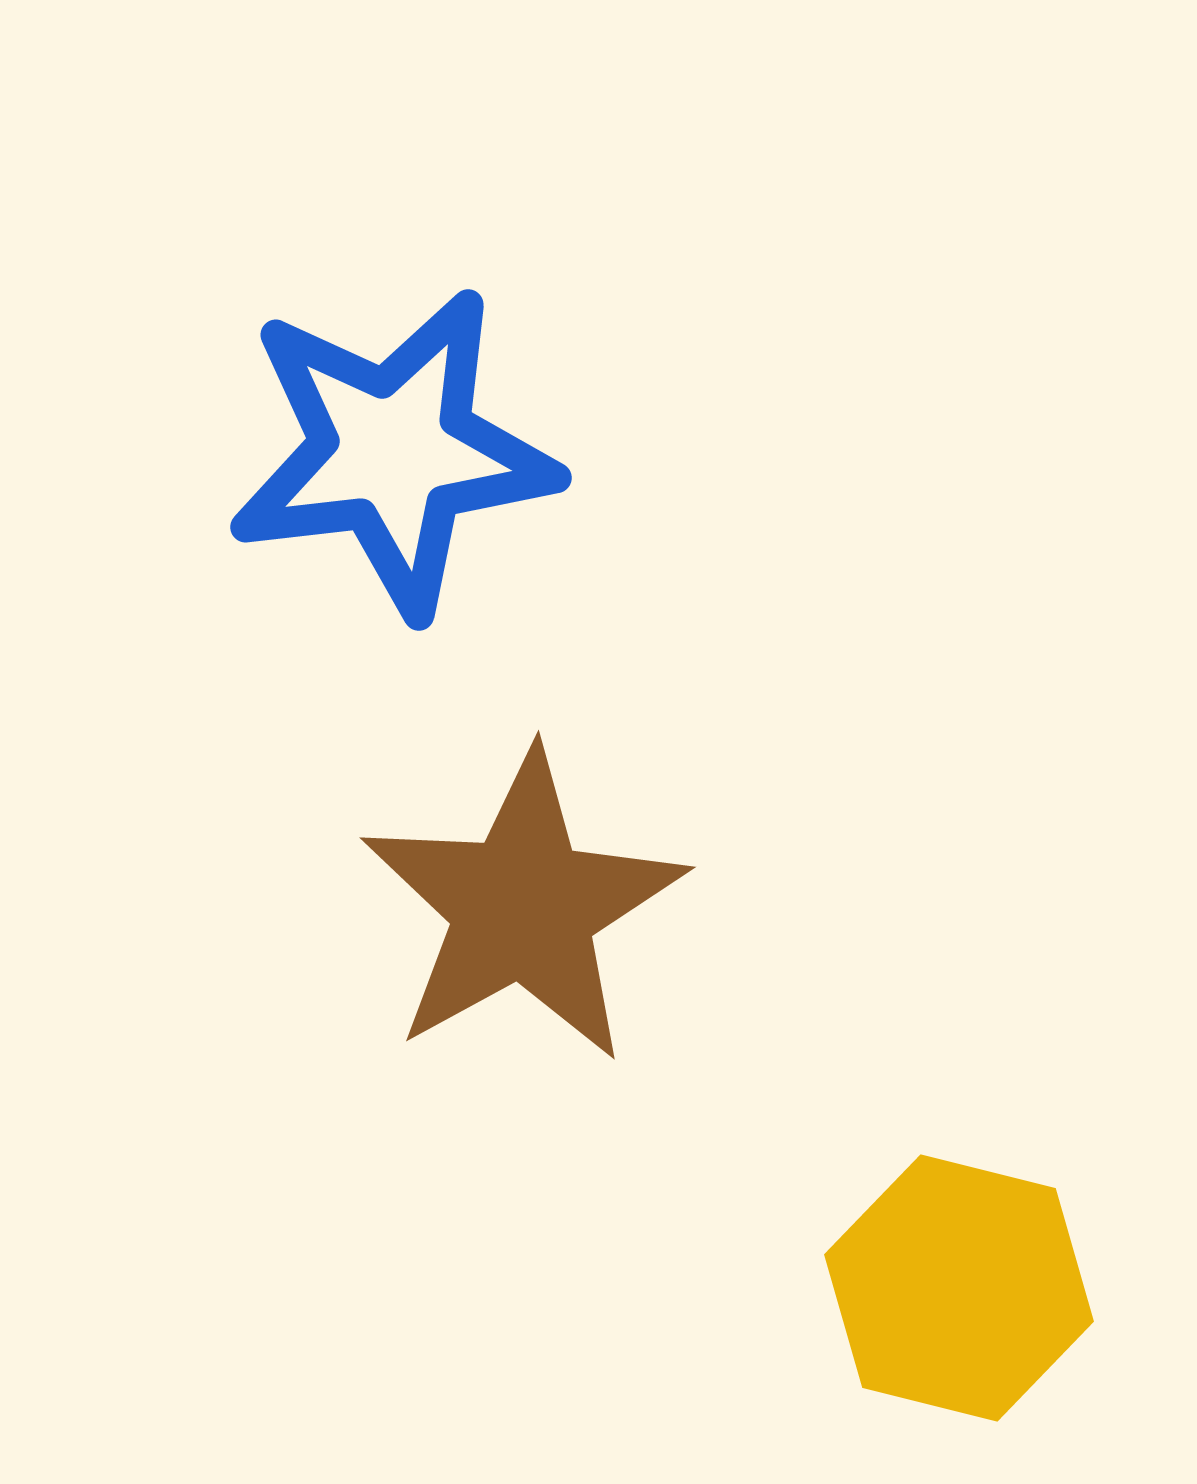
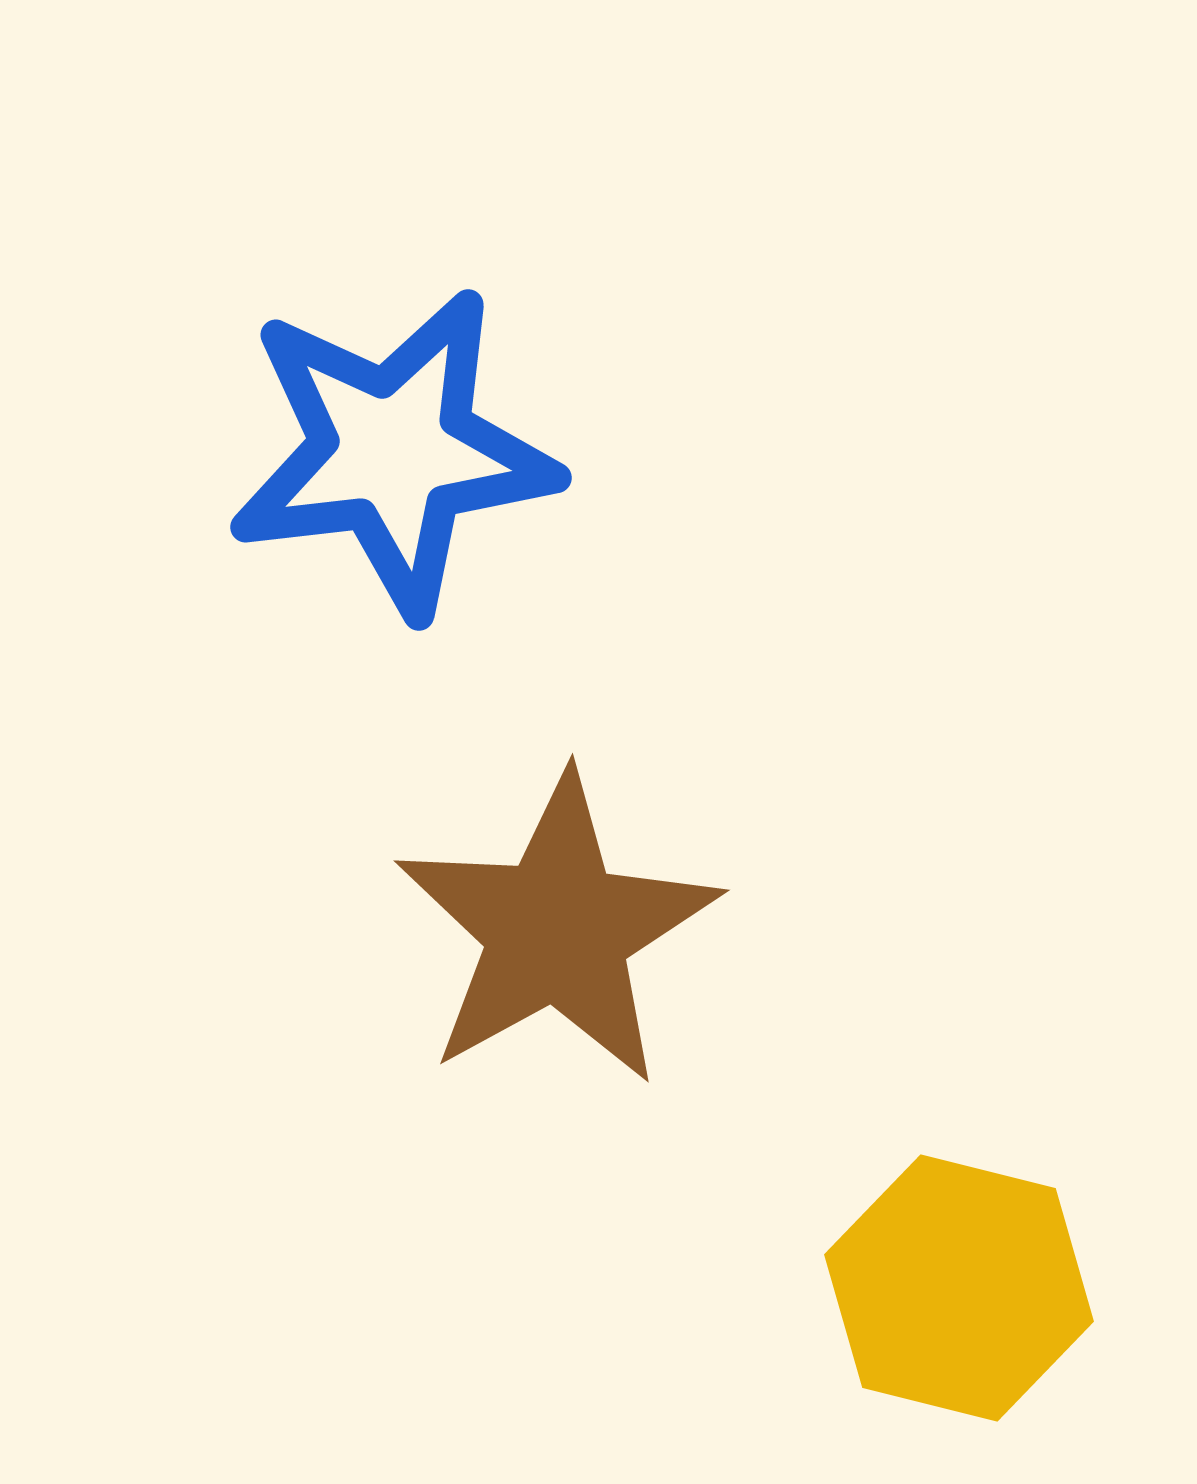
brown star: moved 34 px right, 23 px down
